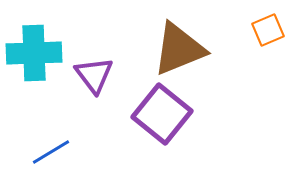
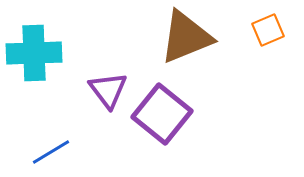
brown triangle: moved 7 px right, 12 px up
purple triangle: moved 14 px right, 15 px down
